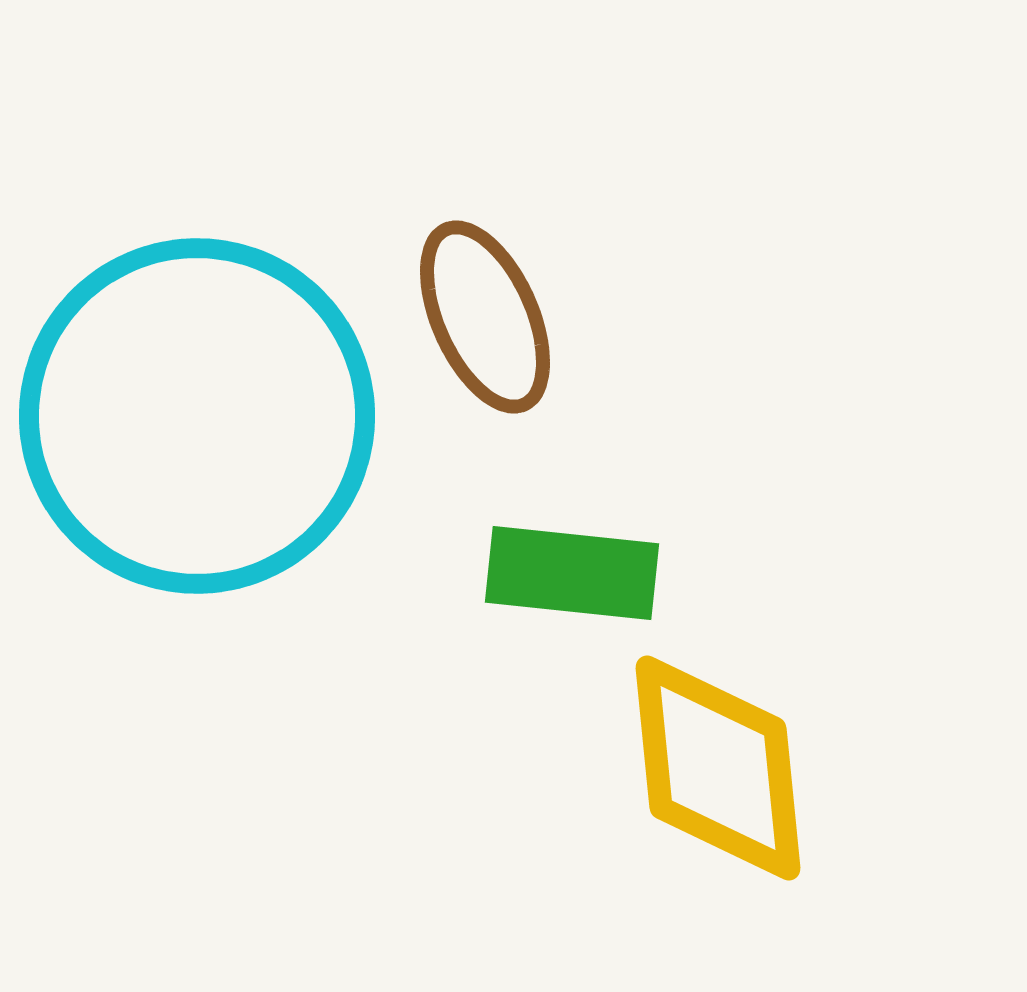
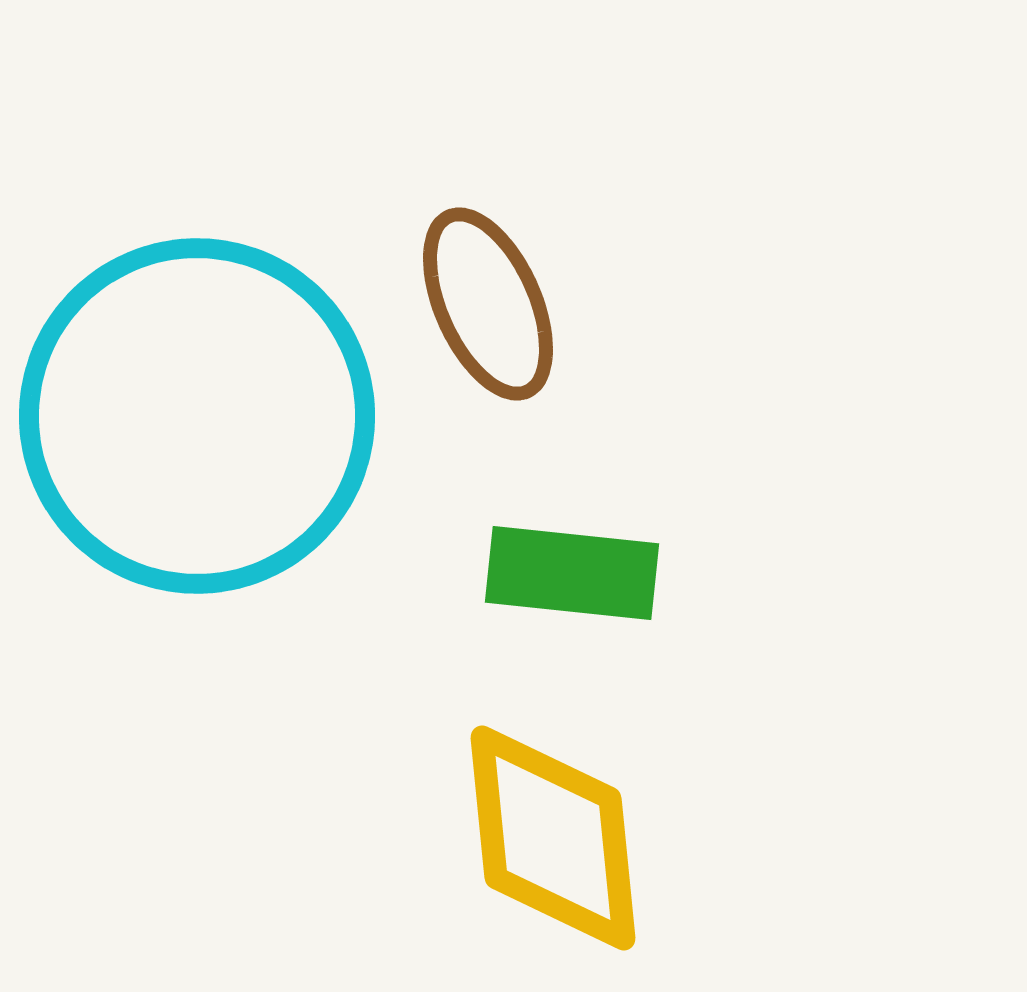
brown ellipse: moved 3 px right, 13 px up
yellow diamond: moved 165 px left, 70 px down
